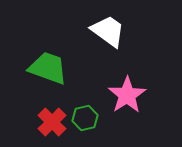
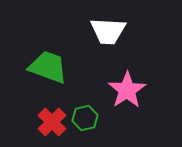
white trapezoid: rotated 147 degrees clockwise
green trapezoid: moved 1 px up
pink star: moved 5 px up
